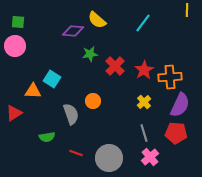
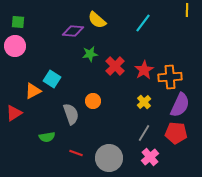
orange triangle: rotated 30 degrees counterclockwise
gray line: rotated 48 degrees clockwise
